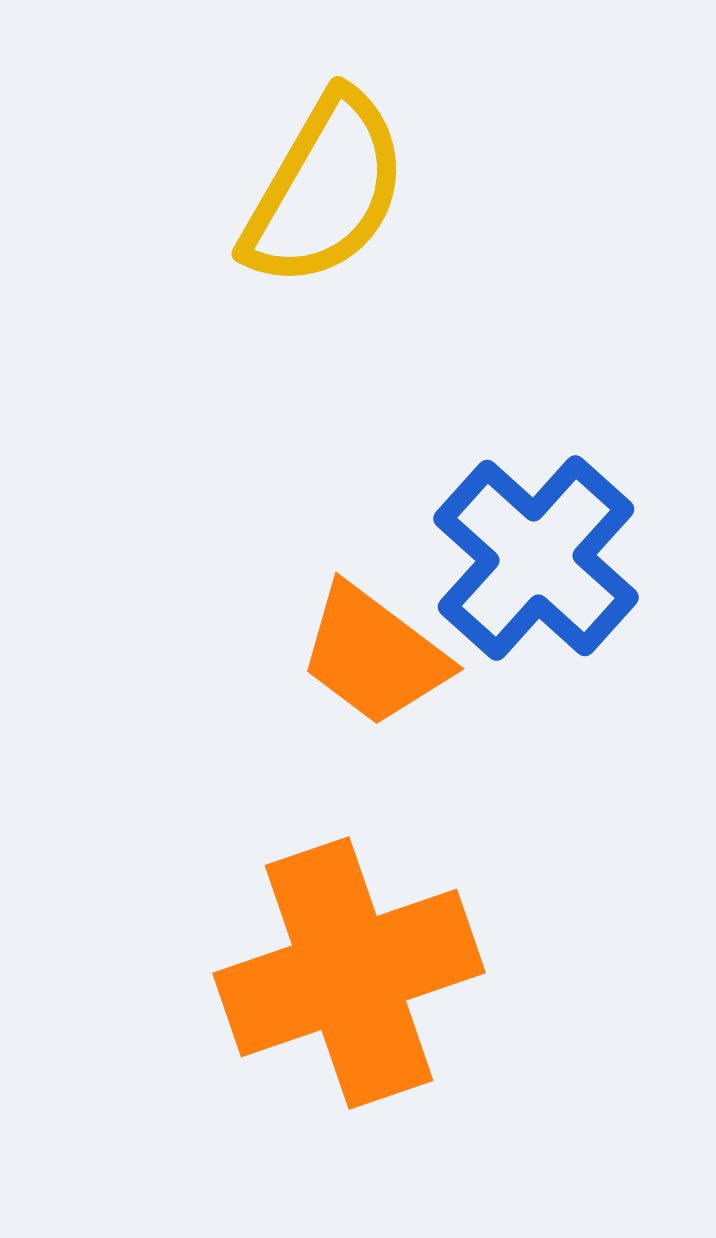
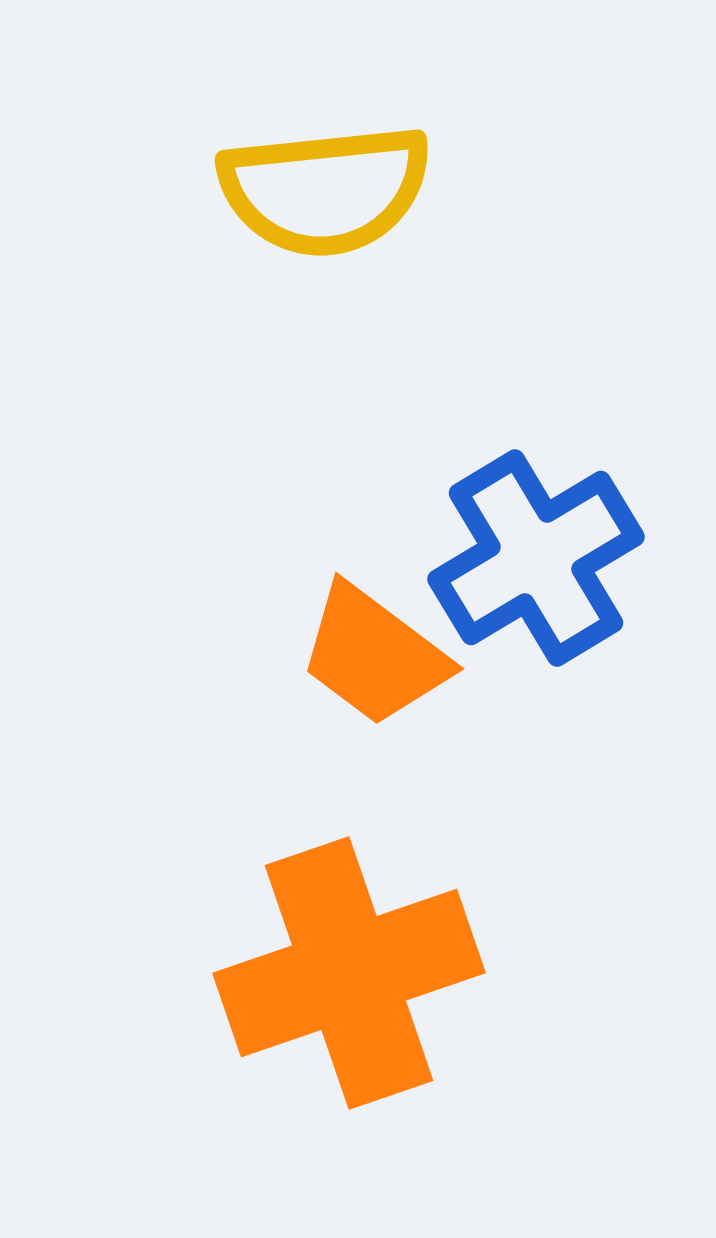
yellow semicircle: rotated 54 degrees clockwise
blue cross: rotated 17 degrees clockwise
